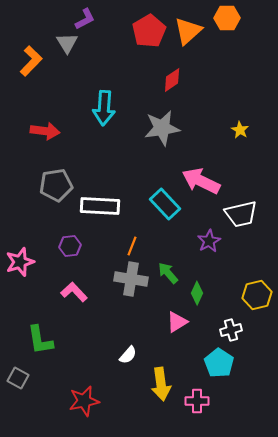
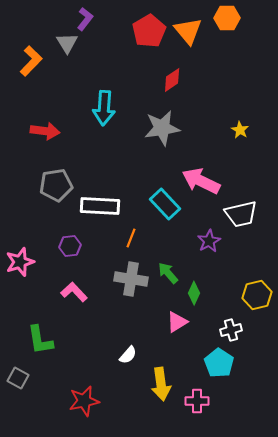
purple L-shape: rotated 25 degrees counterclockwise
orange triangle: rotated 28 degrees counterclockwise
orange line: moved 1 px left, 8 px up
green diamond: moved 3 px left
